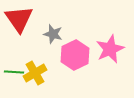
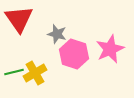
gray star: moved 4 px right
pink hexagon: moved 1 px left, 1 px up; rotated 16 degrees counterclockwise
green line: rotated 18 degrees counterclockwise
